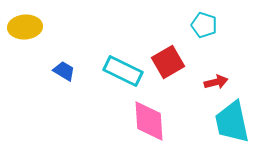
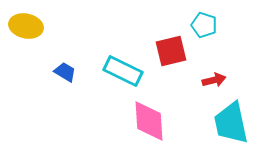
yellow ellipse: moved 1 px right, 1 px up; rotated 16 degrees clockwise
red square: moved 3 px right, 11 px up; rotated 16 degrees clockwise
blue trapezoid: moved 1 px right, 1 px down
red arrow: moved 2 px left, 2 px up
cyan trapezoid: moved 1 px left, 1 px down
